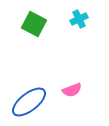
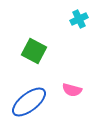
green square: moved 27 px down
pink semicircle: rotated 36 degrees clockwise
